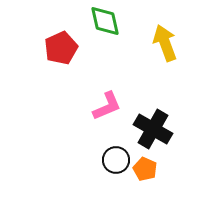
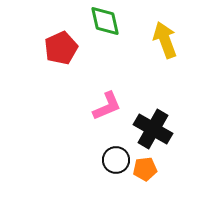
yellow arrow: moved 3 px up
orange pentagon: rotated 30 degrees counterclockwise
